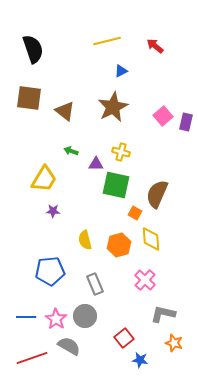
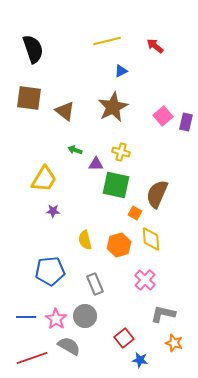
green arrow: moved 4 px right, 1 px up
